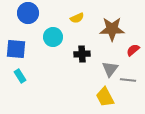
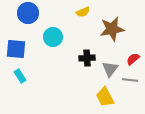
yellow semicircle: moved 6 px right, 6 px up
brown star: rotated 10 degrees counterclockwise
red semicircle: moved 9 px down
black cross: moved 5 px right, 4 px down
gray line: moved 2 px right
